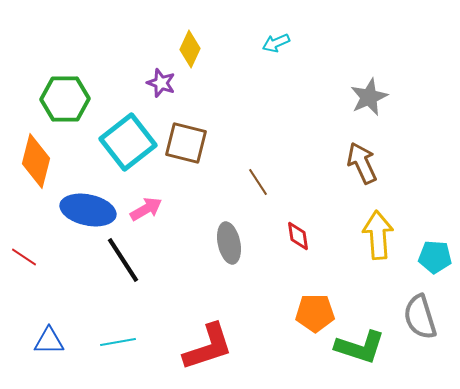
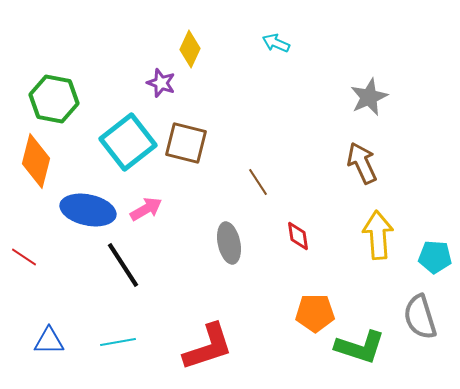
cyan arrow: rotated 48 degrees clockwise
green hexagon: moved 11 px left; rotated 12 degrees clockwise
black line: moved 5 px down
